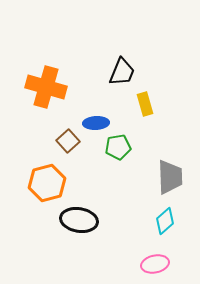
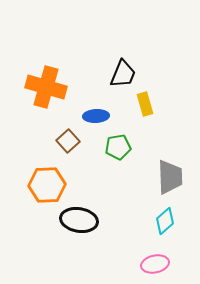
black trapezoid: moved 1 px right, 2 px down
blue ellipse: moved 7 px up
orange hexagon: moved 2 px down; rotated 12 degrees clockwise
